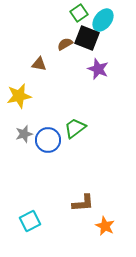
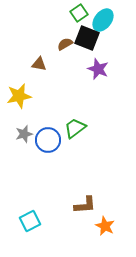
brown L-shape: moved 2 px right, 2 px down
